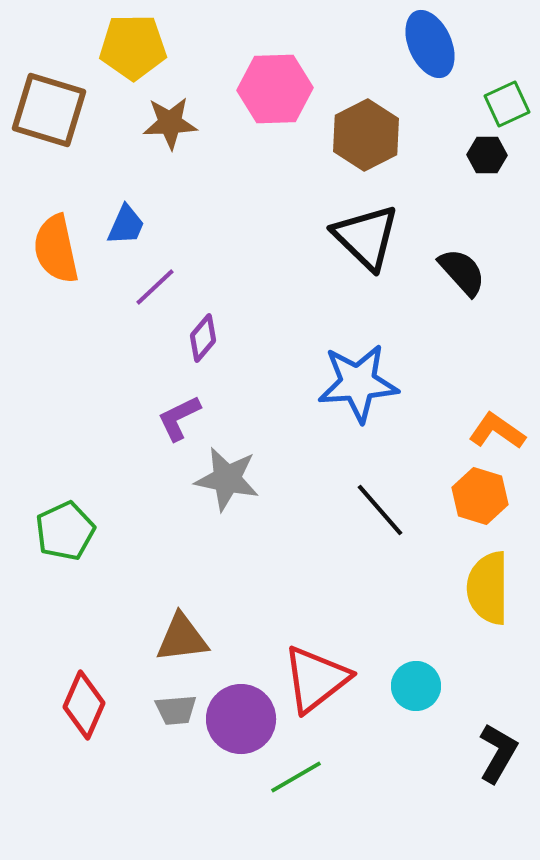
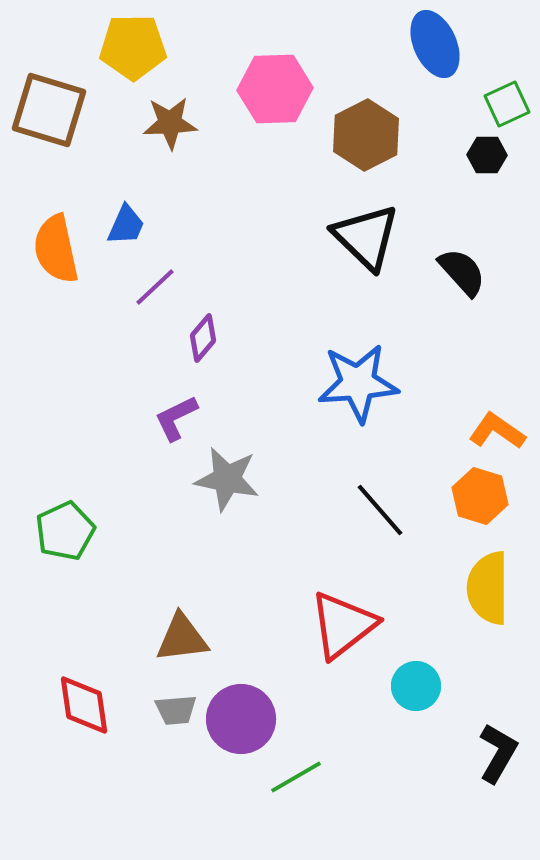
blue ellipse: moved 5 px right
purple L-shape: moved 3 px left
red triangle: moved 27 px right, 54 px up
red diamond: rotated 32 degrees counterclockwise
